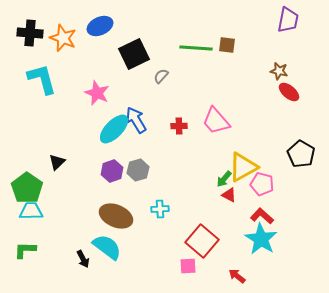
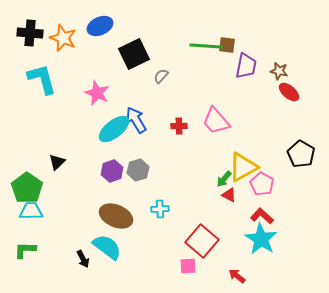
purple trapezoid: moved 42 px left, 46 px down
green line: moved 10 px right, 2 px up
cyan ellipse: rotated 8 degrees clockwise
pink pentagon: rotated 15 degrees clockwise
